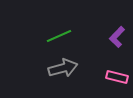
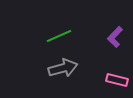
purple L-shape: moved 2 px left
pink rectangle: moved 3 px down
